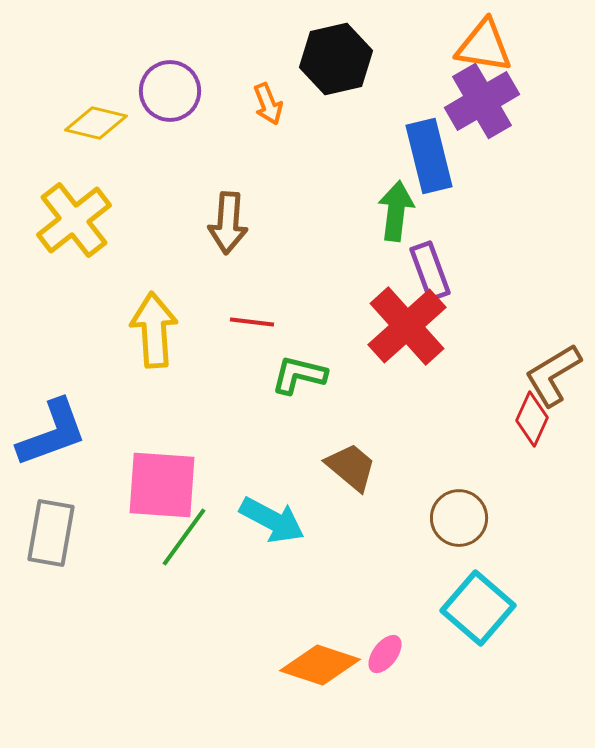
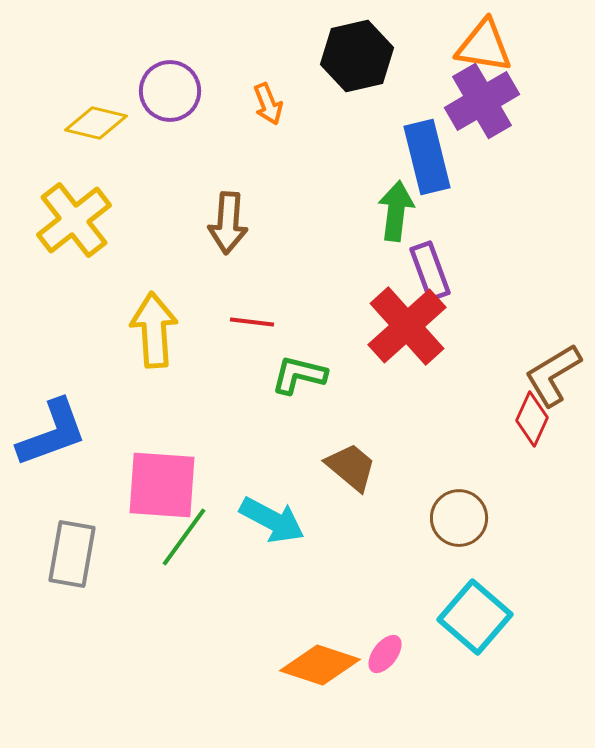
black hexagon: moved 21 px right, 3 px up
blue rectangle: moved 2 px left, 1 px down
gray rectangle: moved 21 px right, 21 px down
cyan square: moved 3 px left, 9 px down
